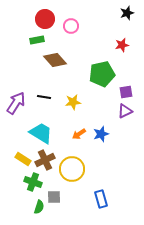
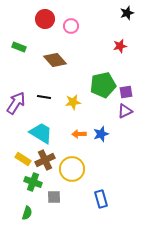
green rectangle: moved 18 px left, 7 px down; rotated 32 degrees clockwise
red star: moved 2 px left, 1 px down
green pentagon: moved 1 px right, 11 px down
orange arrow: rotated 32 degrees clockwise
green semicircle: moved 12 px left, 6 px down
